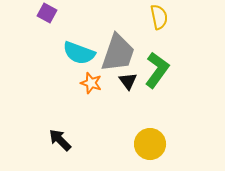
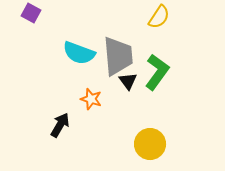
purple square: moved 16 px left
yellow semicircle: rotated 45 degrees clockwise
gray trapezoid: moved 3 px down; rotated 24 degrees counterclockwise
green L-shape: moved 2 px down
orange star: moved 16 px down
black arrow: moved 15 px up; rotated 75 degrees clockwise
